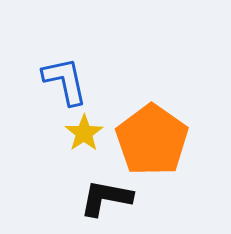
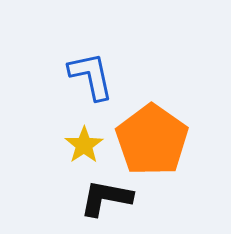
blue L-shape: moved 26 px right, 5 px up
yellow star: moved 12 px down
